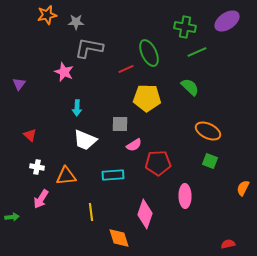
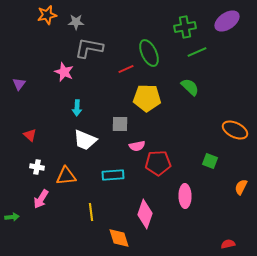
green cross: rotated 20 degrees counterclockwise
orange ellipse: moved 27 px right, 1 px up
pink semicircle: moved 3 px right, 1 px down; rotated 21 degrees clockwise
orange semicircle: moved 2 px left, 1 px up
